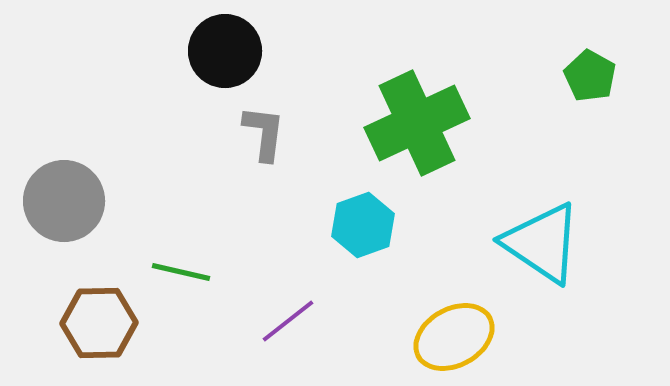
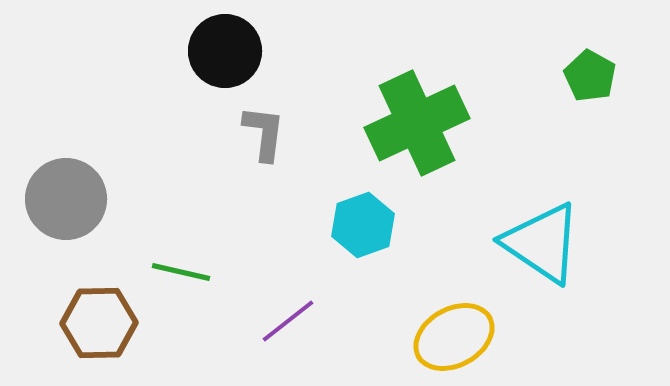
gray circle: moved 2 px right, 2 px up
